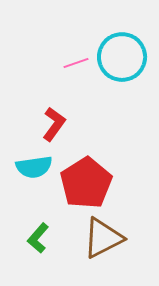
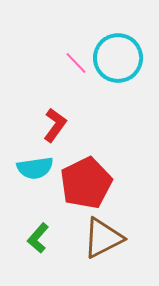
cyan circle: moved 4 px left, 1 px down
pink line: rotated 65 degrees clockwise
red L-shape: moved 1 px right, 1 px down
cyan semicircle: moved 1 px right, 1 px down
red pentagon: rotated 6 degrees clockwise
